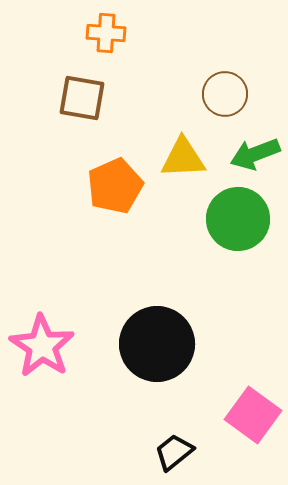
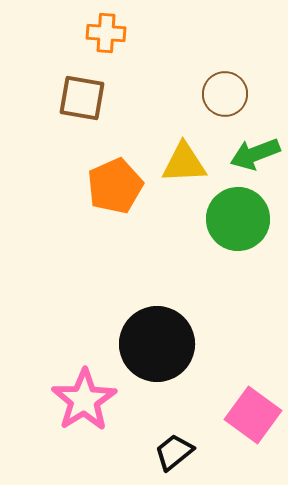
yellow triangle: moved 1 px right, 5 px down
pink star: moved 42 px right, 54 px down; rotated 6 degrees clockwise
